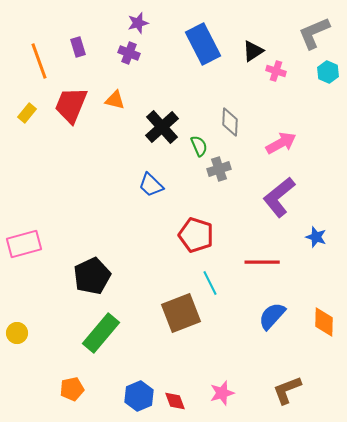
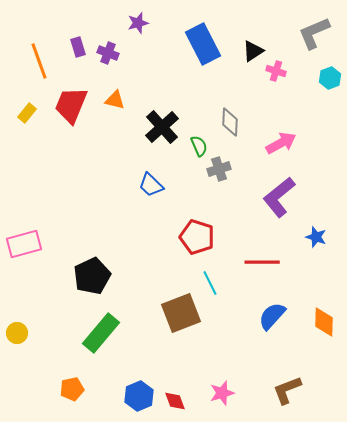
purple cross: moved 21 px left
cyan hexagon: moved 2 px right, 6 px down; rotated 15 degrees clockwise
red pentagon: moved 1 px right, 2 px down
